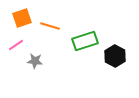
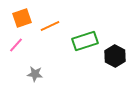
orange line: rotated 42 degrees counterclockwise
pink line: rotated 14 degrees counterclockwise
gray star: moved 13 px down
